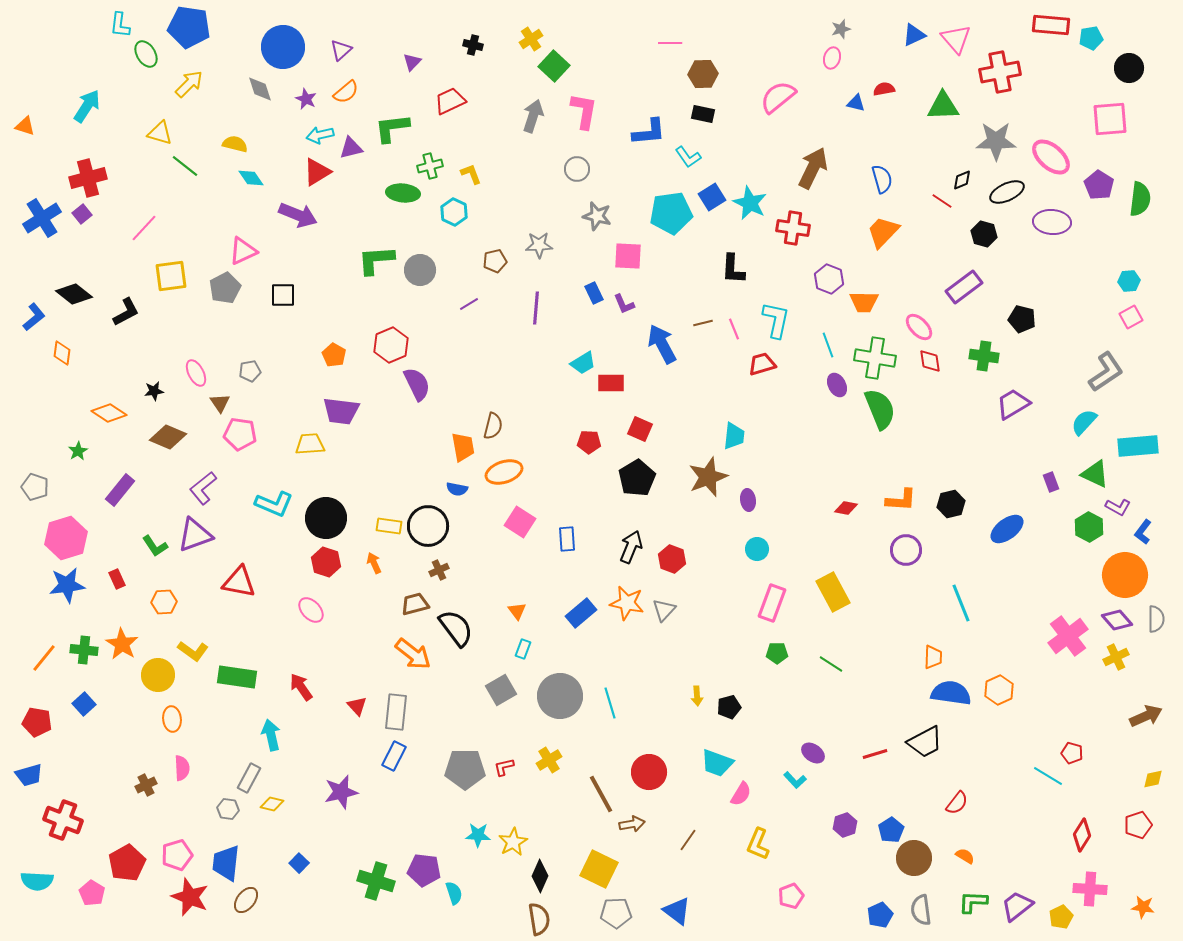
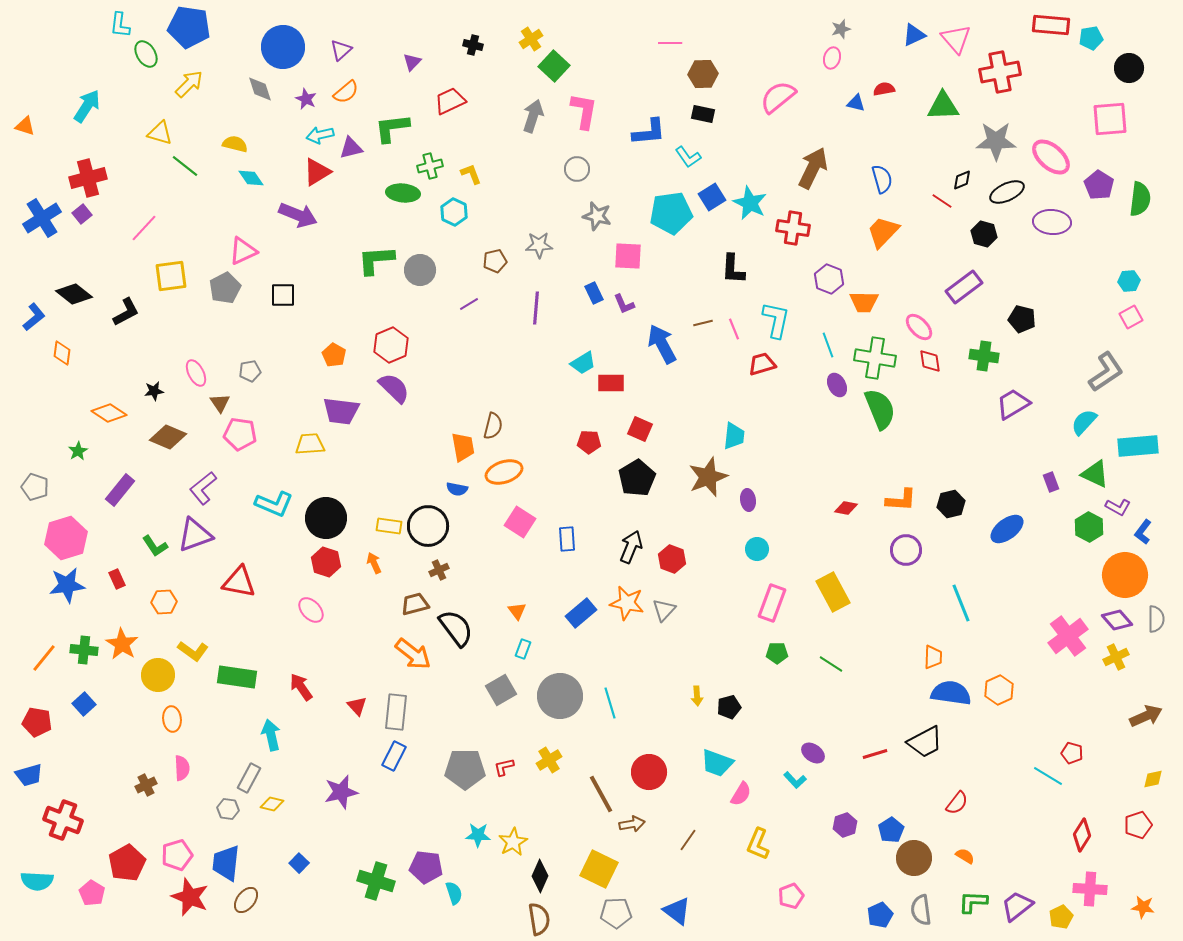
purple semicircle at (417, 384): moved 23 px left, 4 px down; rotated 20 degrees counterclockwise
purple pentagon at (424, 870): moved 2 px right, 3 px up
